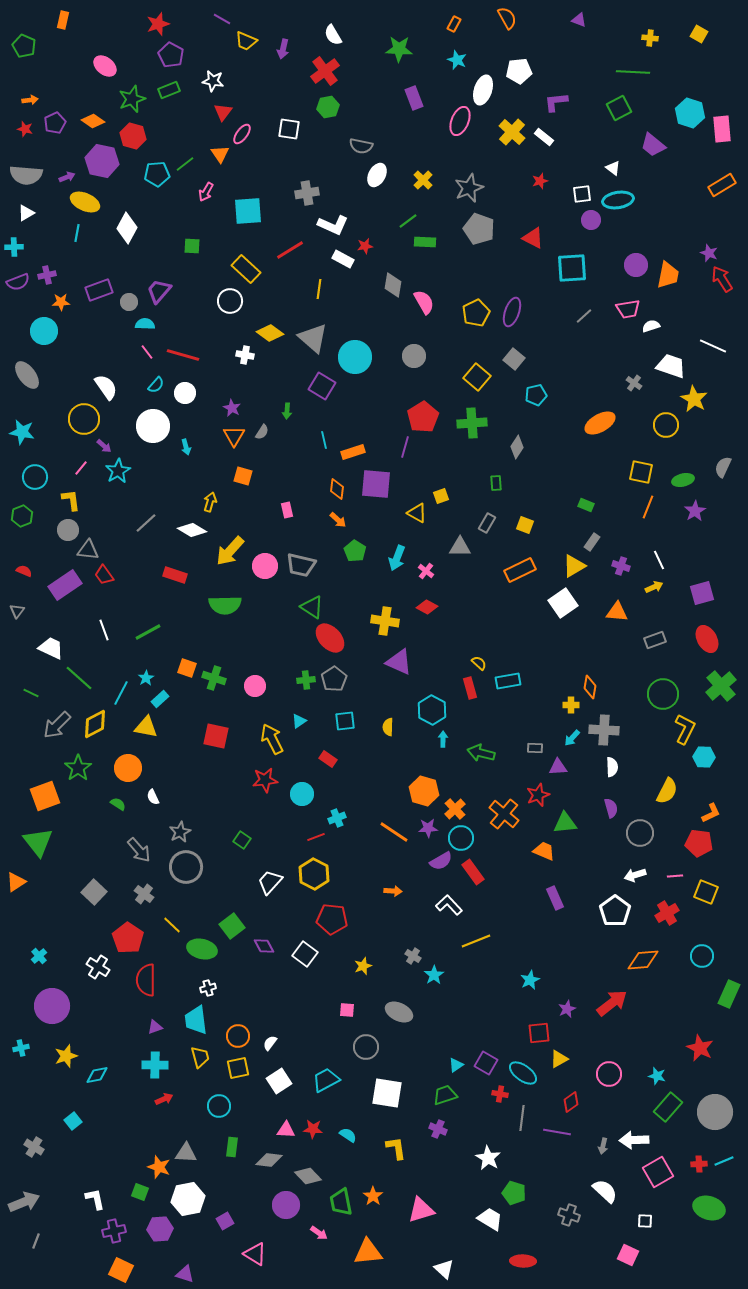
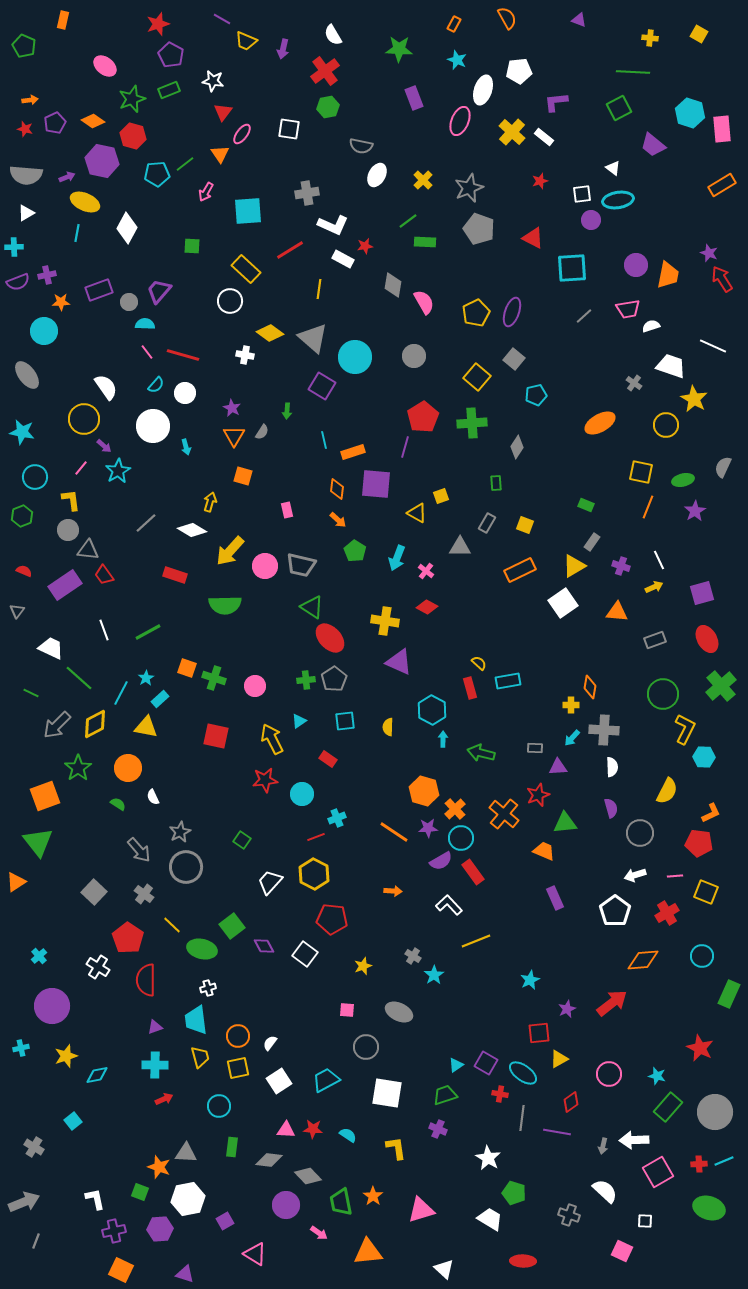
pink square at (628, 1255): moved 6 px left, 4 px up
